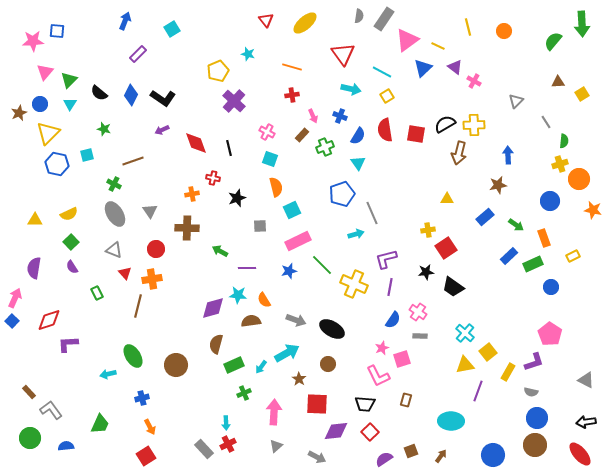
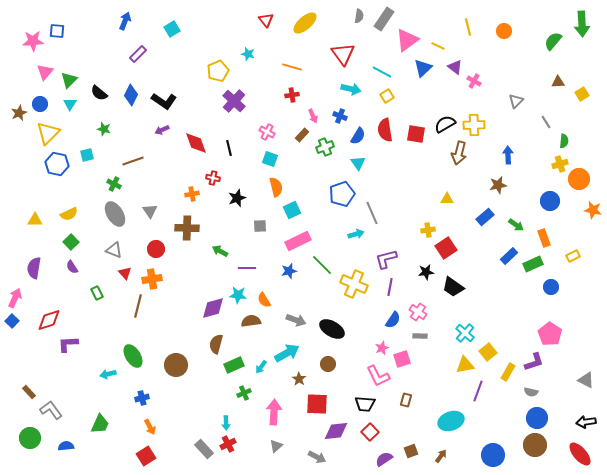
black L-shape at (163, 98): moved 1 px right, 3 px down
cyan ellipse at (451, 421): rotated 20 degrees counterclockwise
